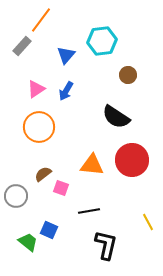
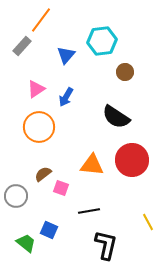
brown circle: moved 3 px left, 3 px up
blue arrow: moved 6 px down
green trapezoid: moved 2 px left, 1 px down
